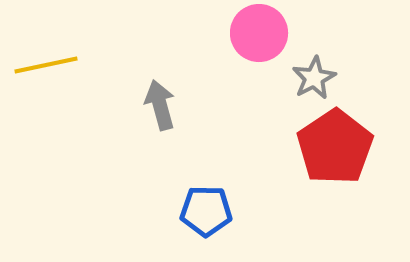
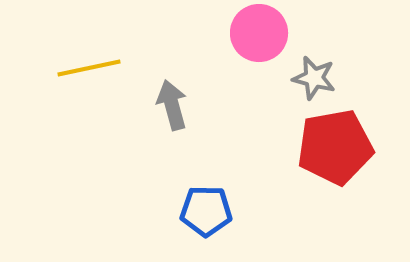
yellow line: moved 43 px right, 3 px down
gray star: rotated 30 degrees counterclockwise
gray arrow: moved 12 px right
red pentagon: rotated 24 degrees clockwise
